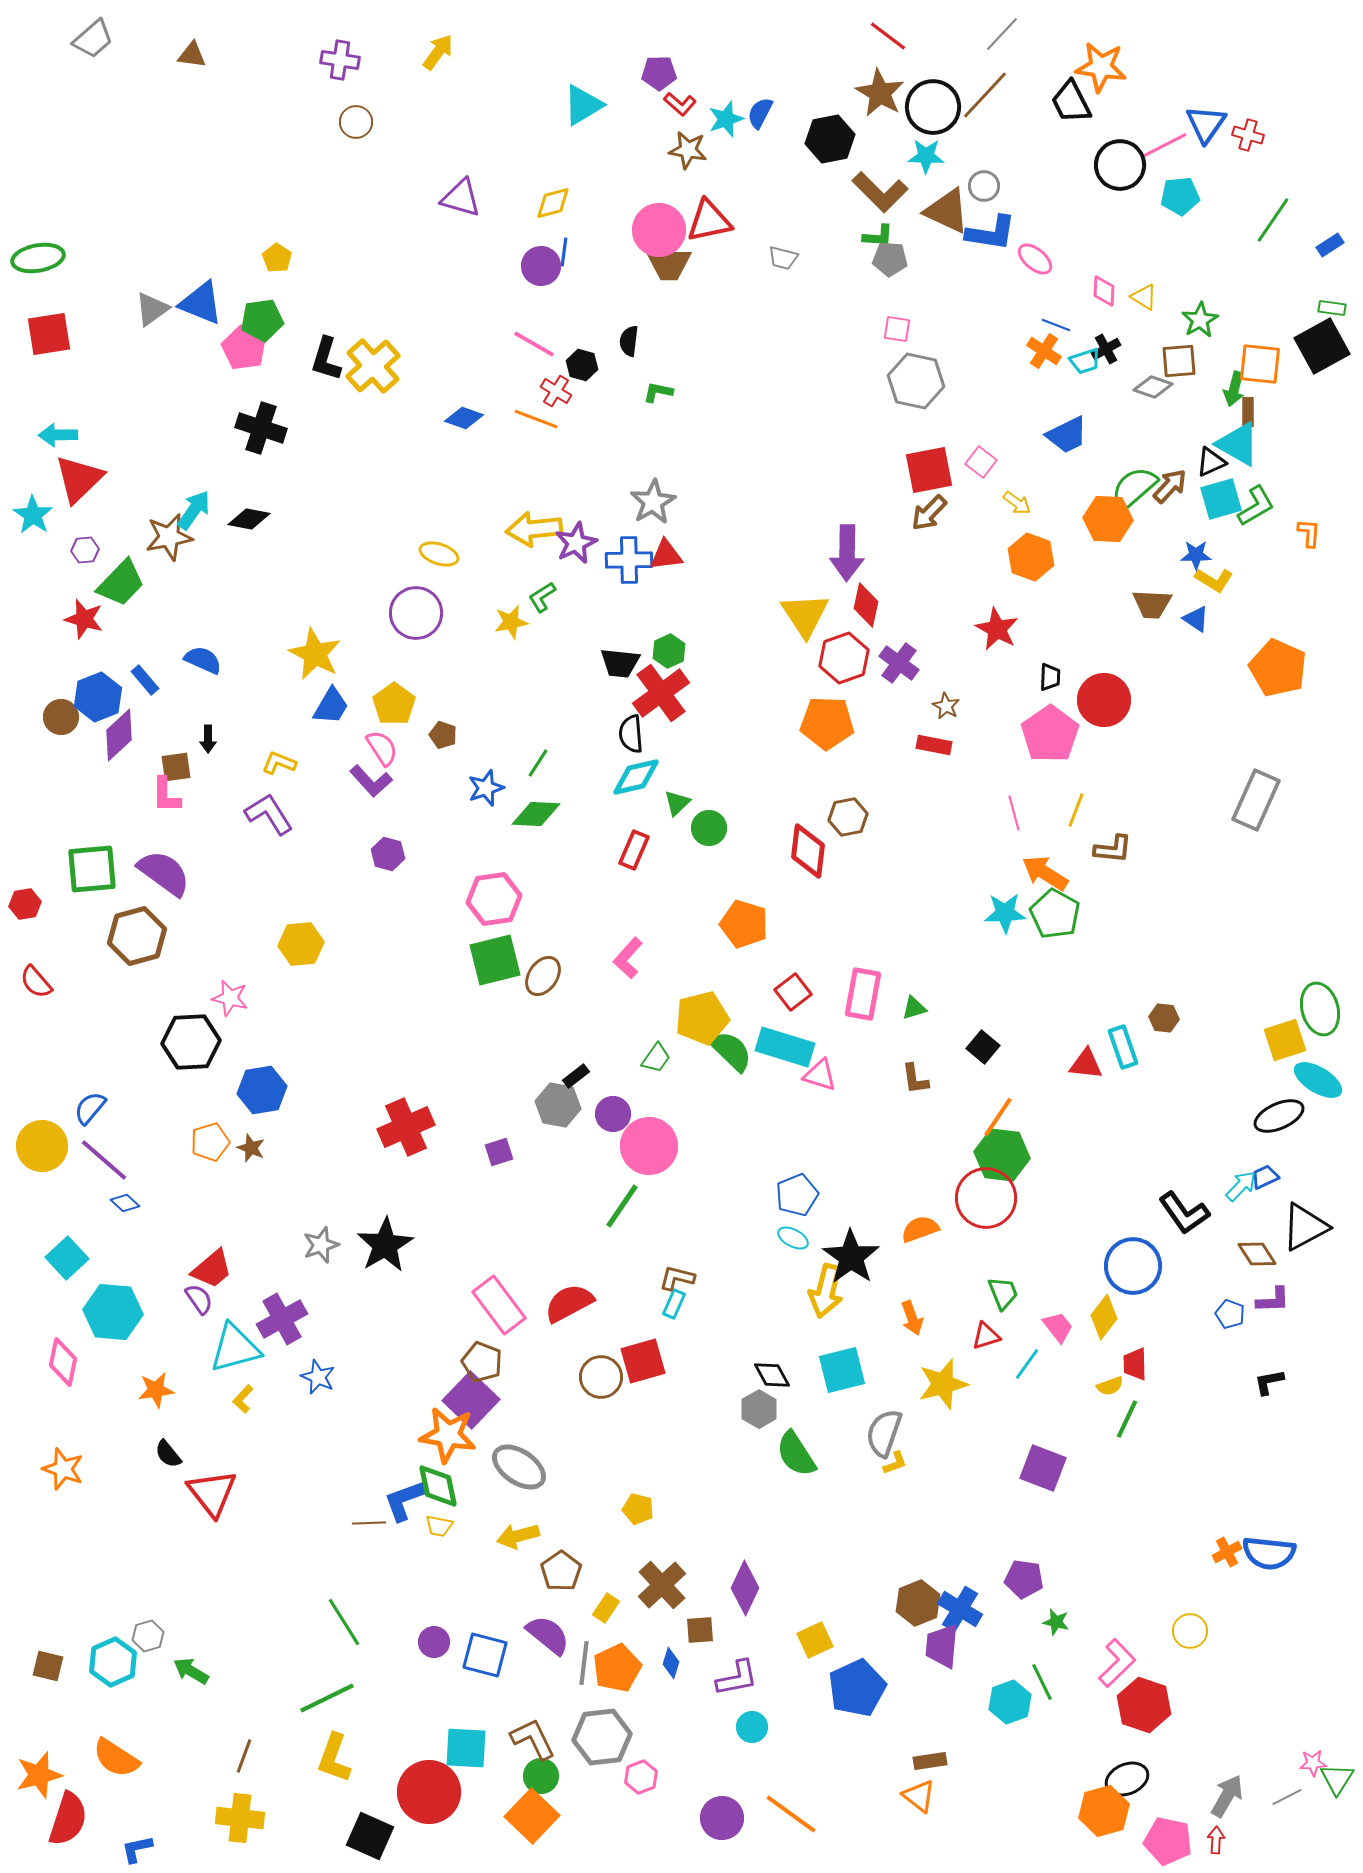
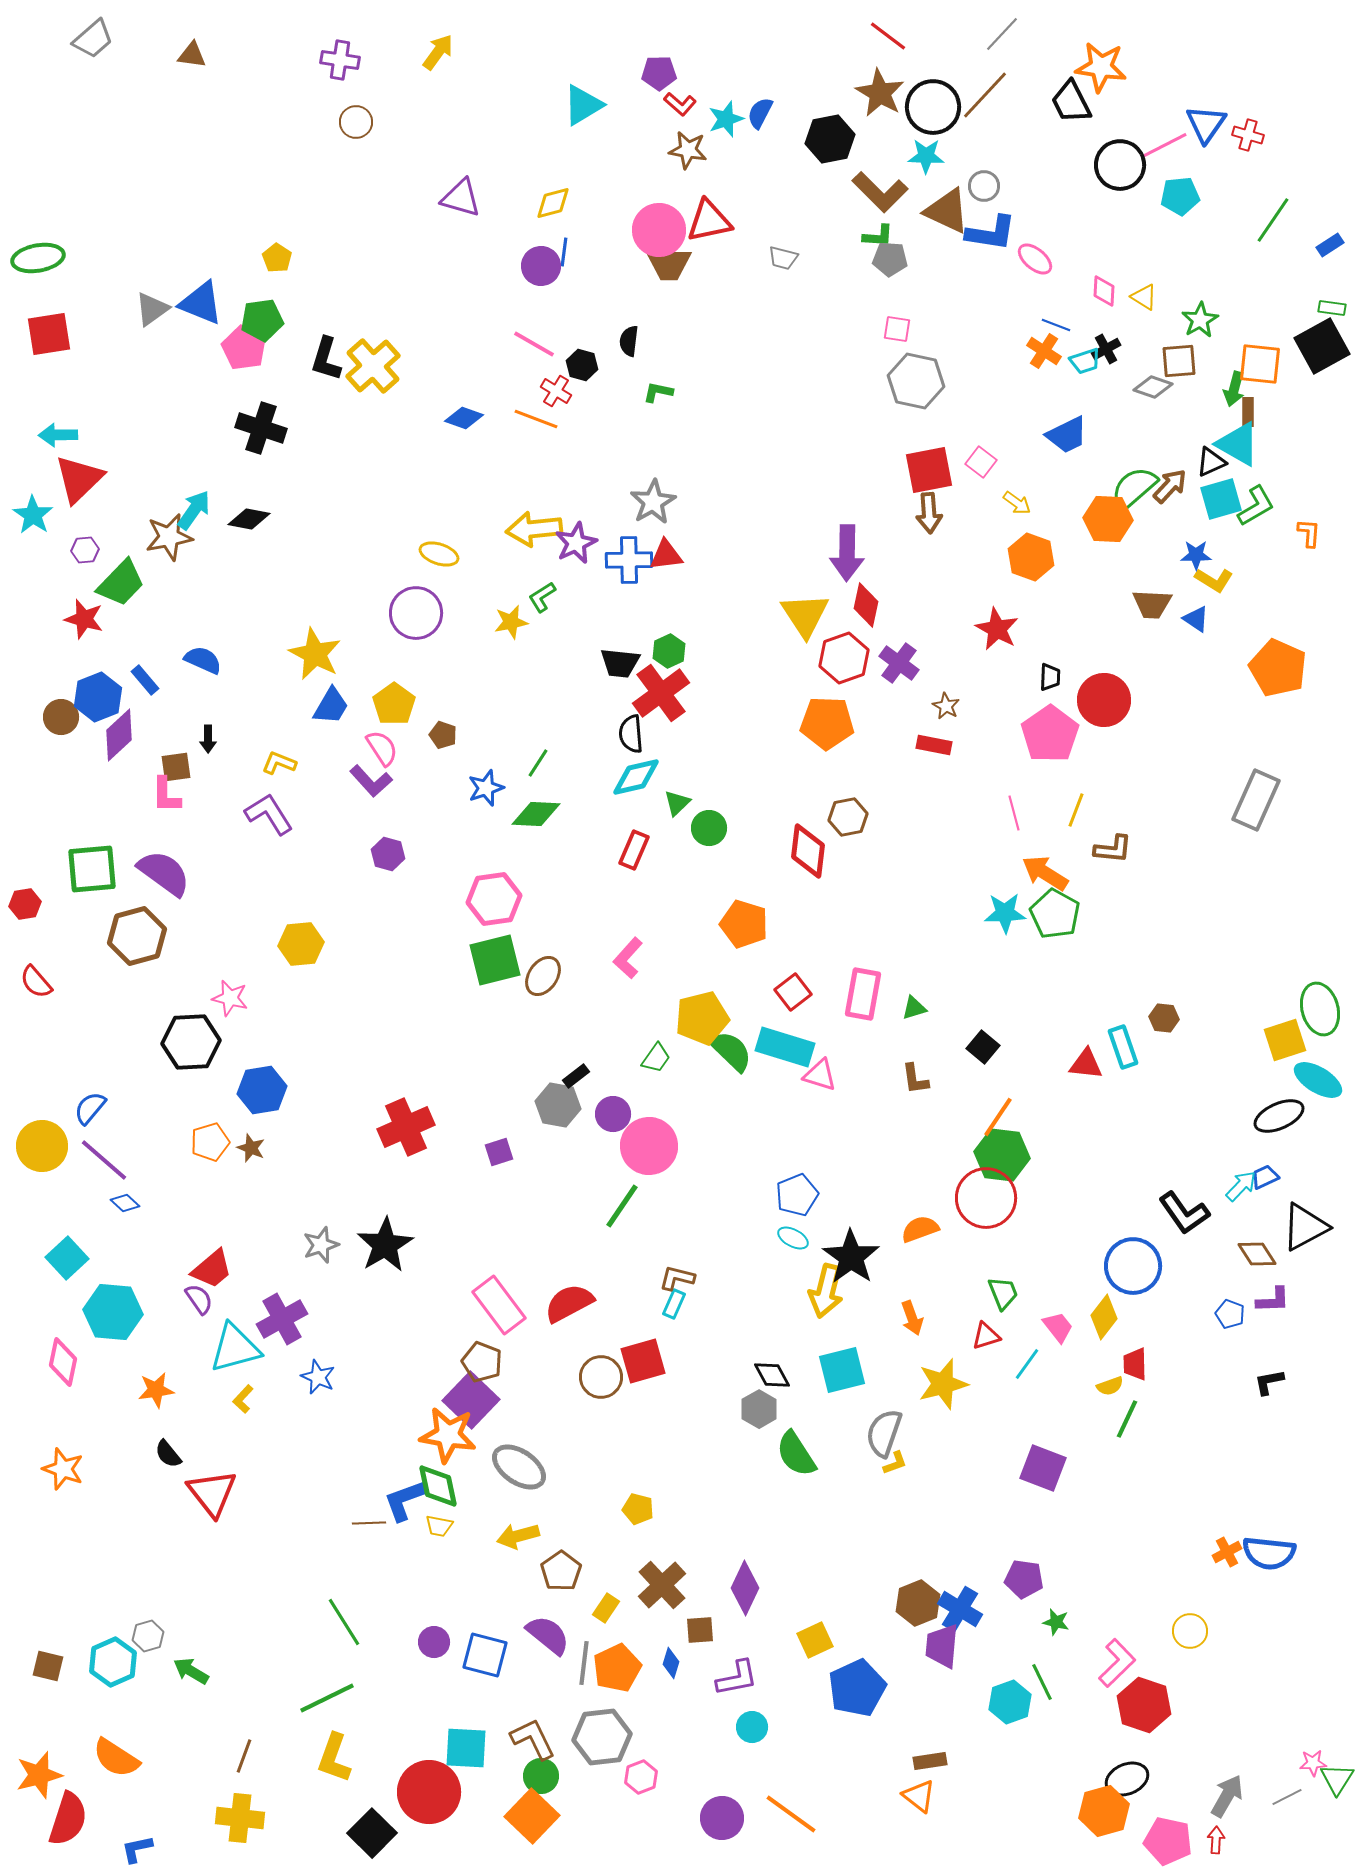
brown arrow at (929, 513): rotated 48 degrees counterclockwise
black square at (370, 1836): moved 2 px right, 3 px up; rotated 21 degrees clockwise
